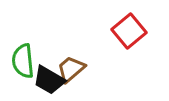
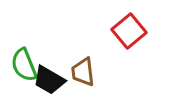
green semicircle: moved 1 px right, 4 px down; rotated 16 degrees counterclockwise
brown trapezoid: moved 12 px right, 3 px down; rotated 56 degrees counterclockwise
